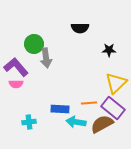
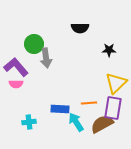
purple rectangle: rotated 60 degrees clockwise
cyan arrow: rotated 48 degrees clockwise
